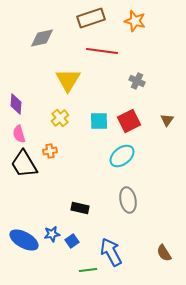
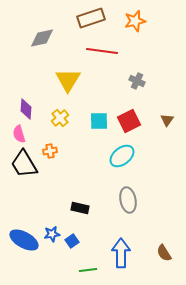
orange star: rotated 30 degrees counterclockwise
purple diamond: moved 10 px right, 5 px down
blue arrow: moved 10 px right, 1 px down; rotated 28 degrees clockwise
